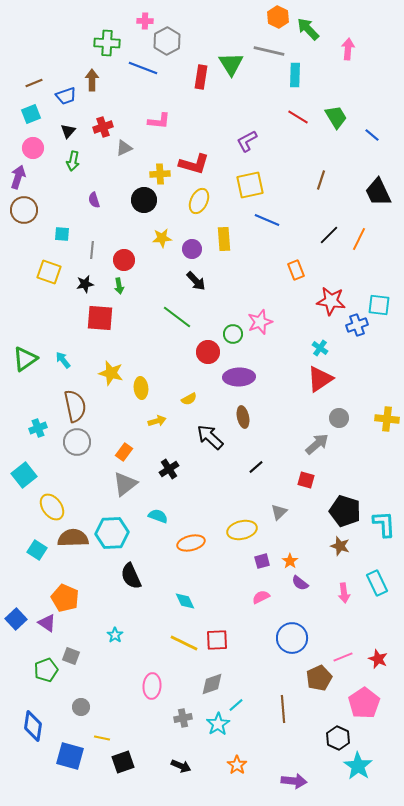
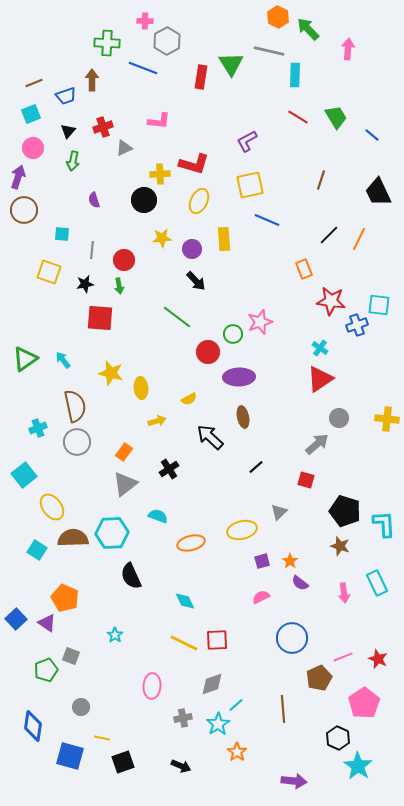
orange rectangle at (296, 270): moved 8 px right, 1 px up
orange star at (237, 765): moved 13 px up
